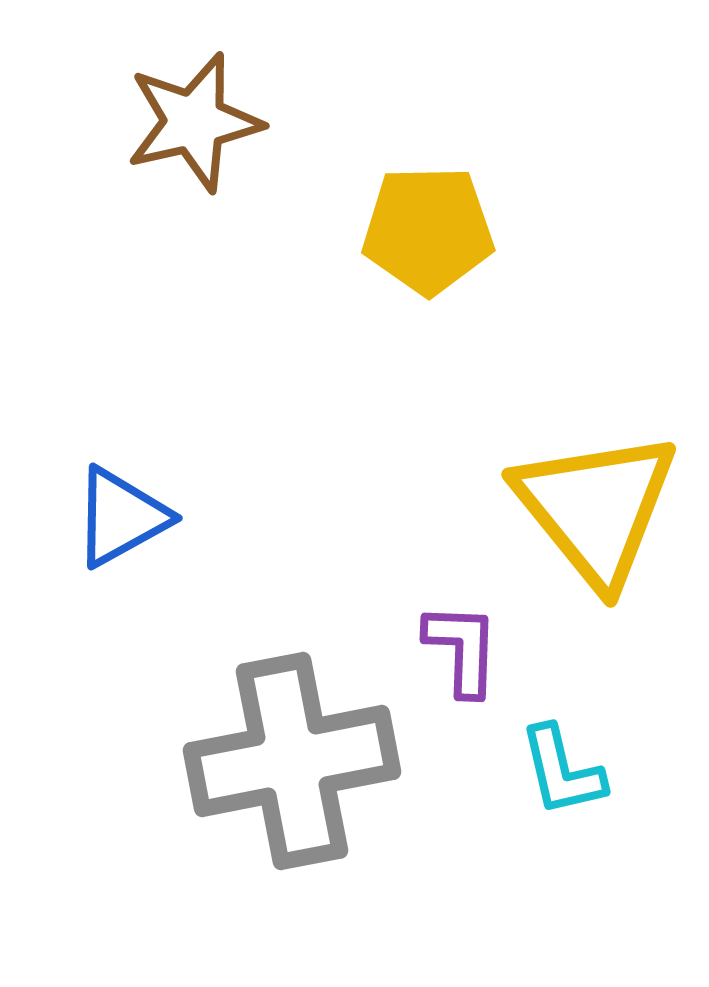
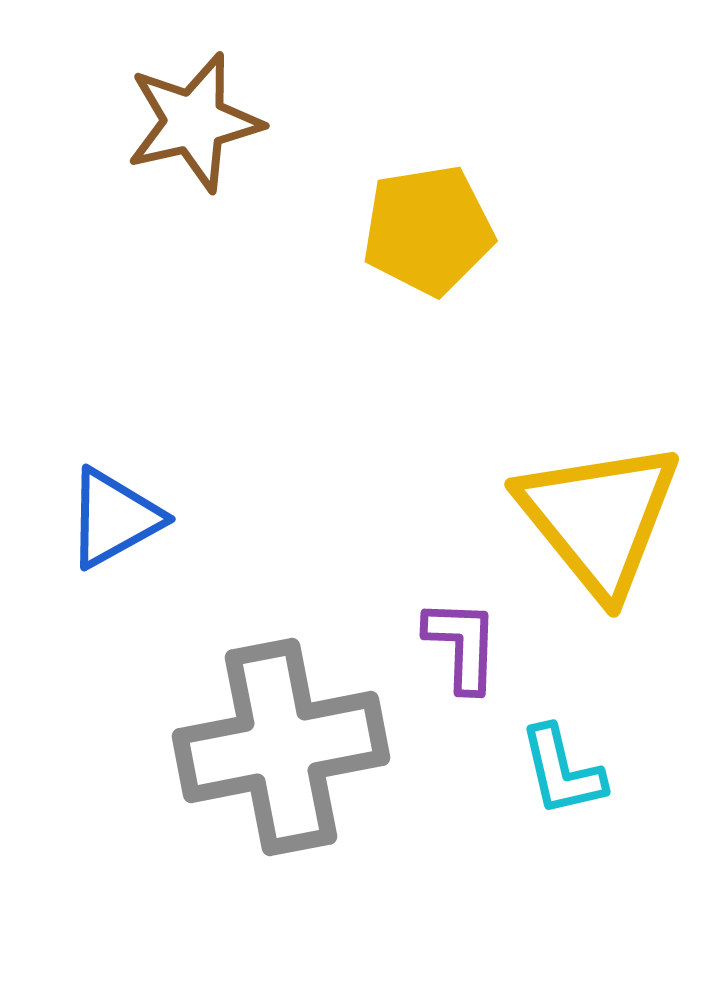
yellow pentagon: rotated 8 degrees counterclockwise
yellow triangle: moved 3 px right, 10 px down
blue triangle: moved 7 px left, 1 px down
purple L-shape: moved 4 px up
gray cross: moved 11 px left, 14 px up
